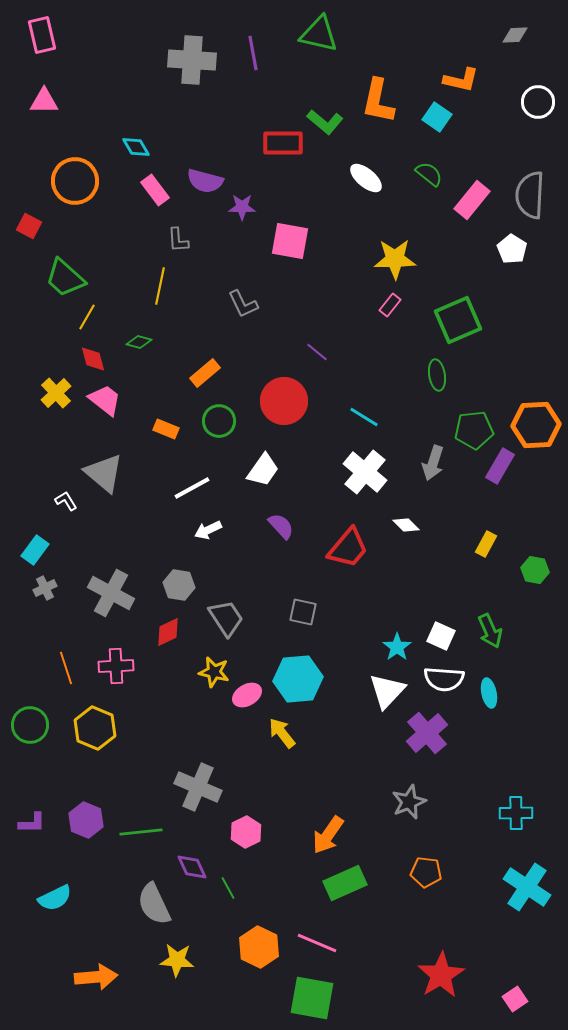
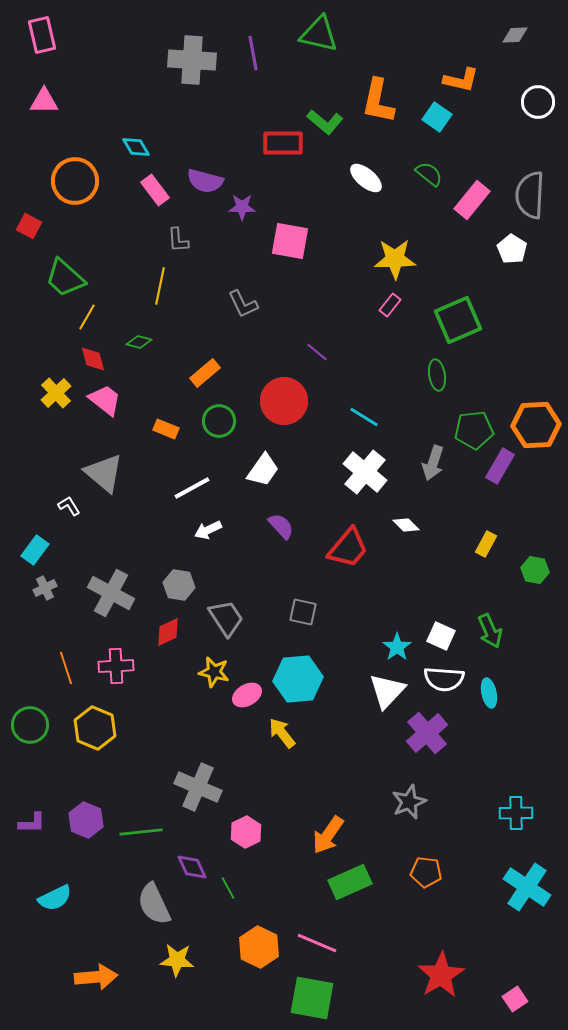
white L-shape at (66, 501): moved 3 px right, 5 px down
green rectangle at (345, 883): moved 5 px right, 1 px up
